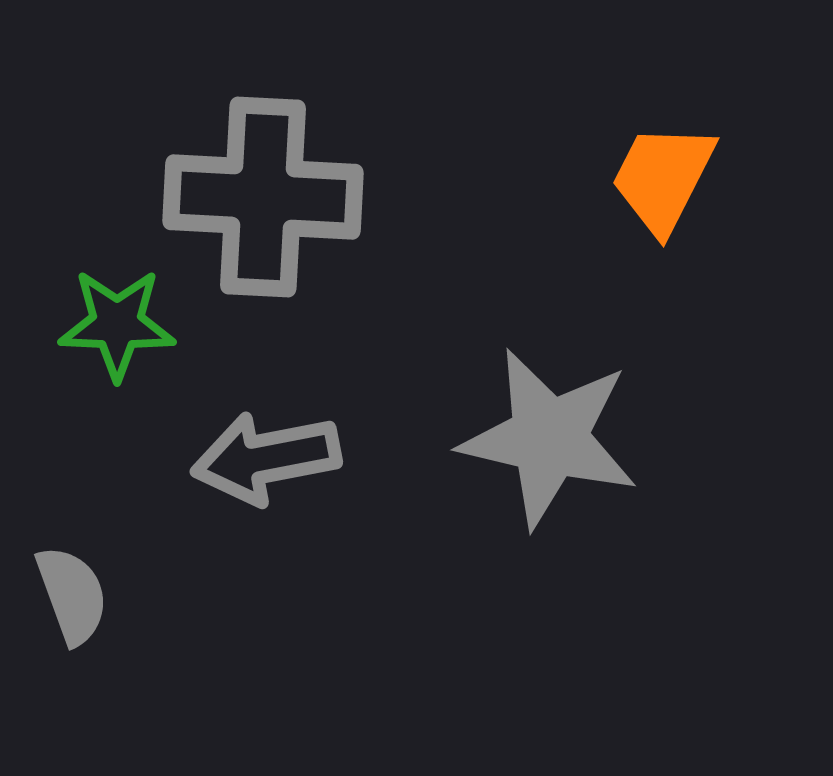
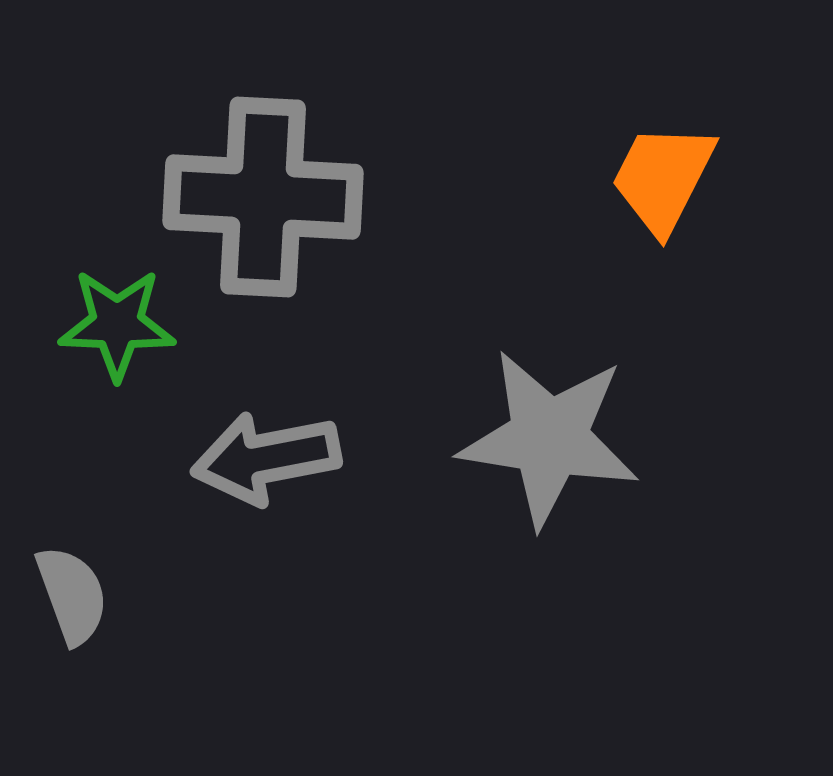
gray star: rotated 4 degrees counterclockwise
